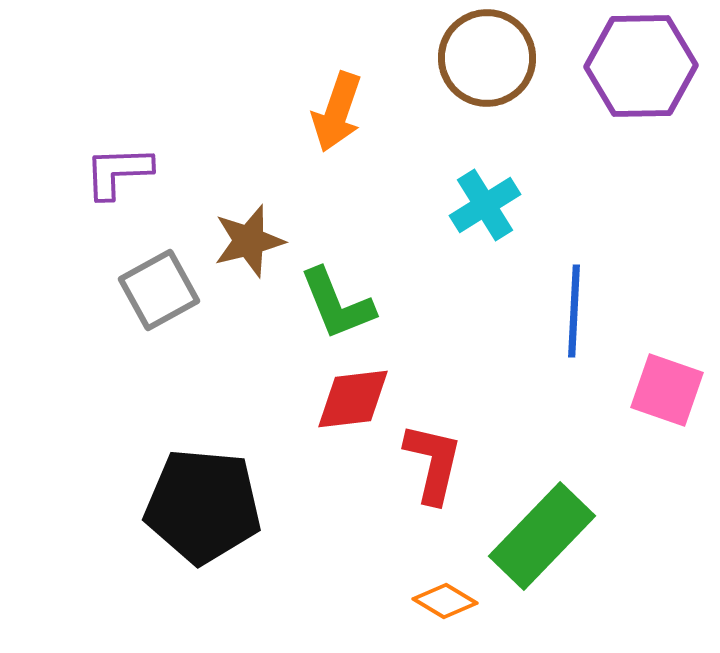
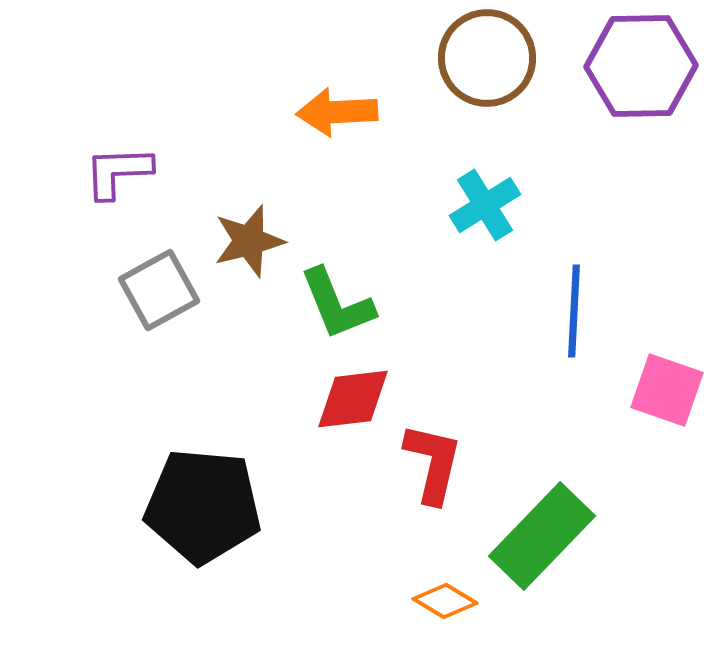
orange arrow: rotated 68 degrees clockwise
